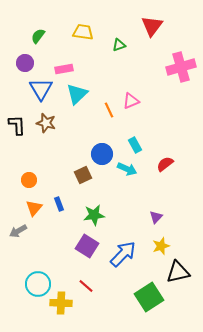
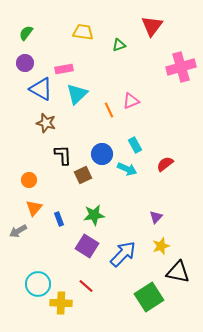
green semicircle: moved 12 px left, 3 px up
blue triangle: rotated 30 degrees counterclockwise
black L-shape: moved 46 px right, 30 px down
blue rectangle: moved 15 px down
black triangle: rotated 25 degrees clockwise
